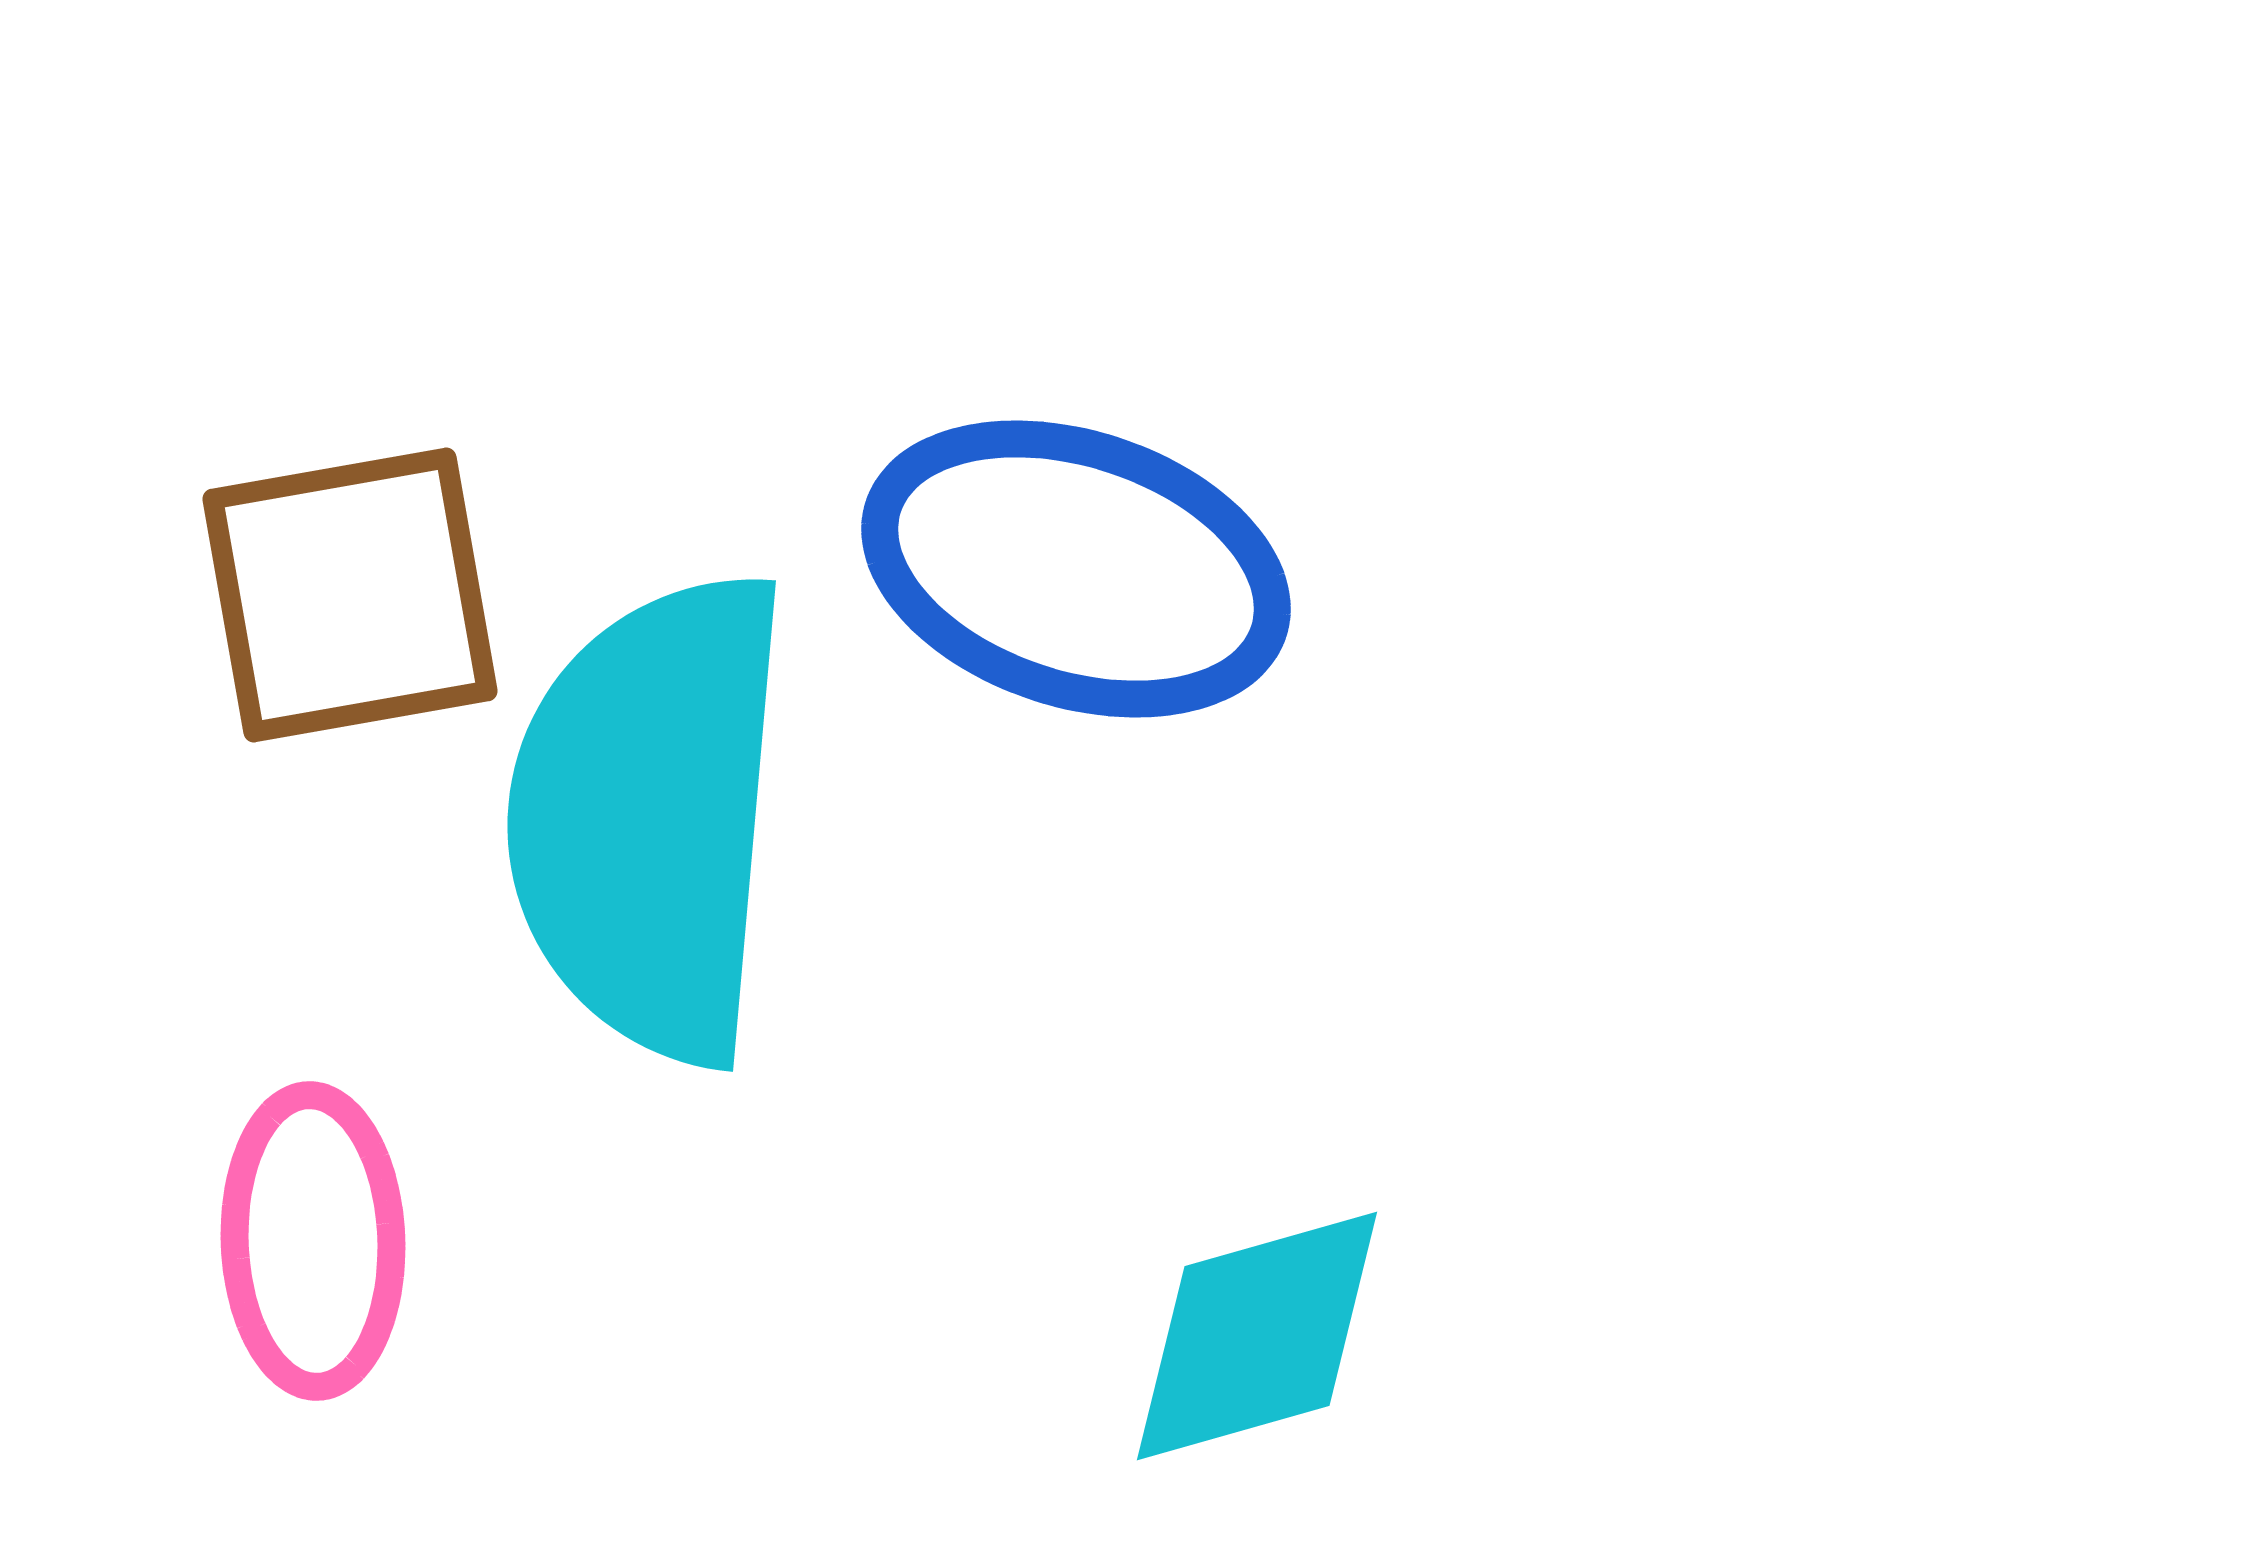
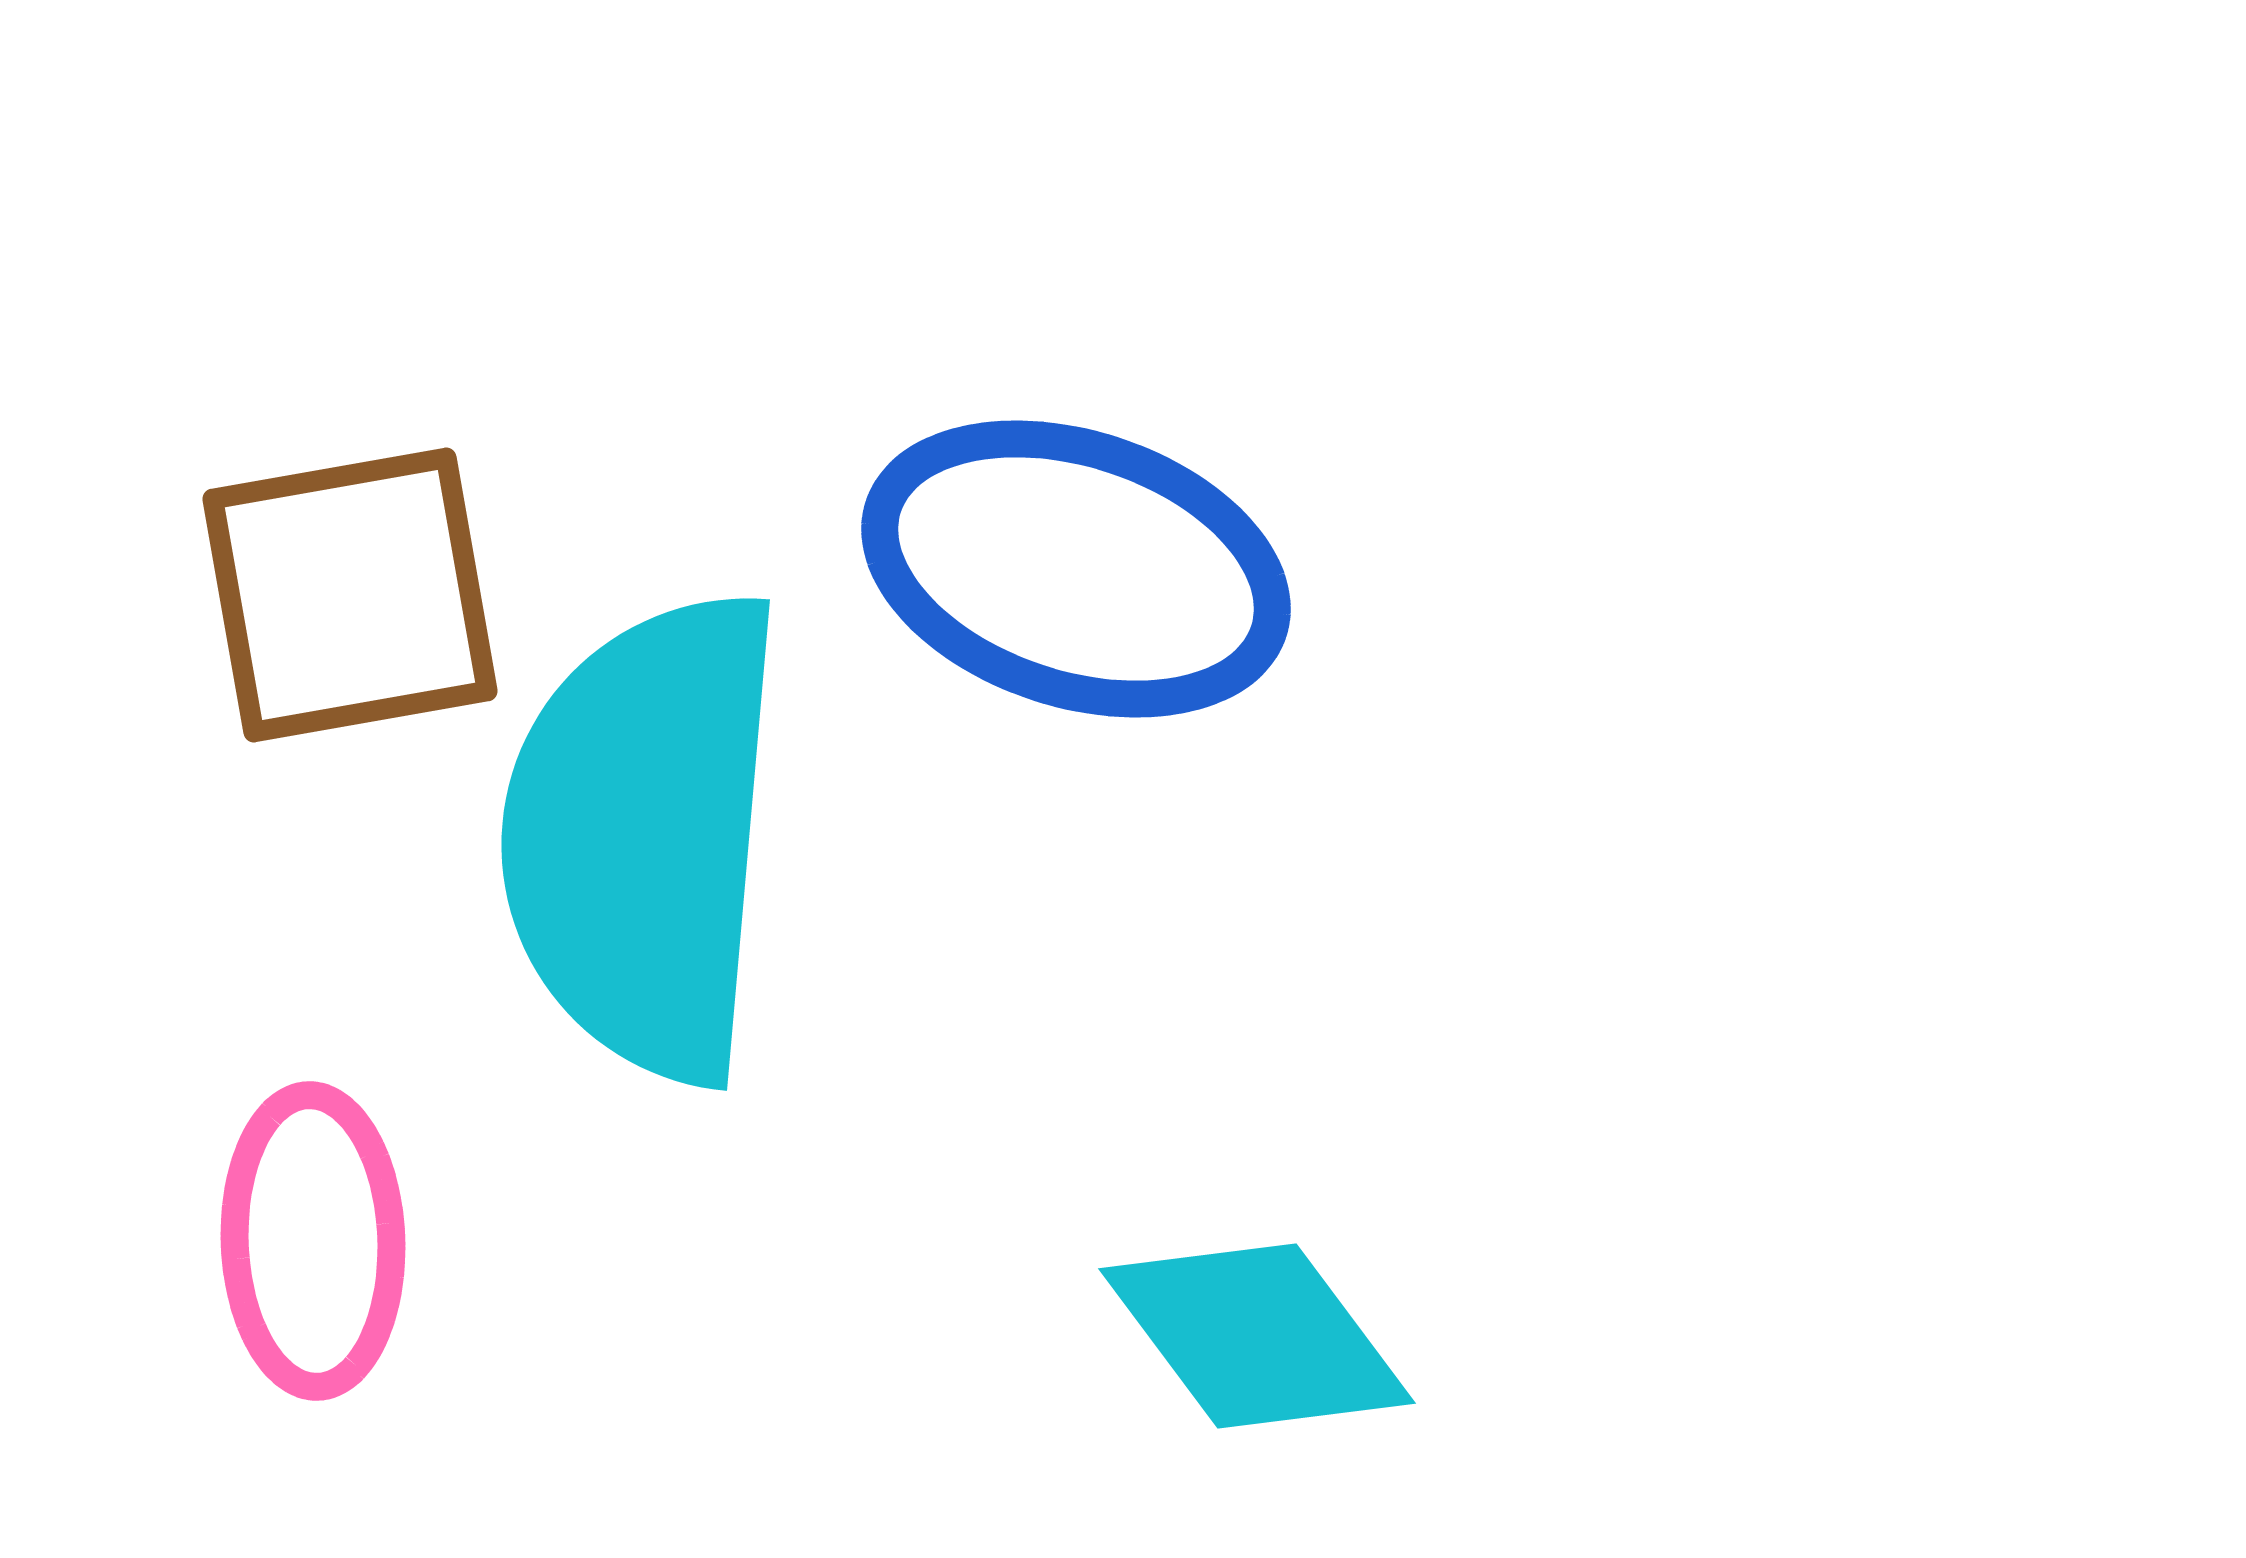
cyan semicircle: moved 6 px left, 19 px down
cyan diamond: rotated 69 degrees clockwise
